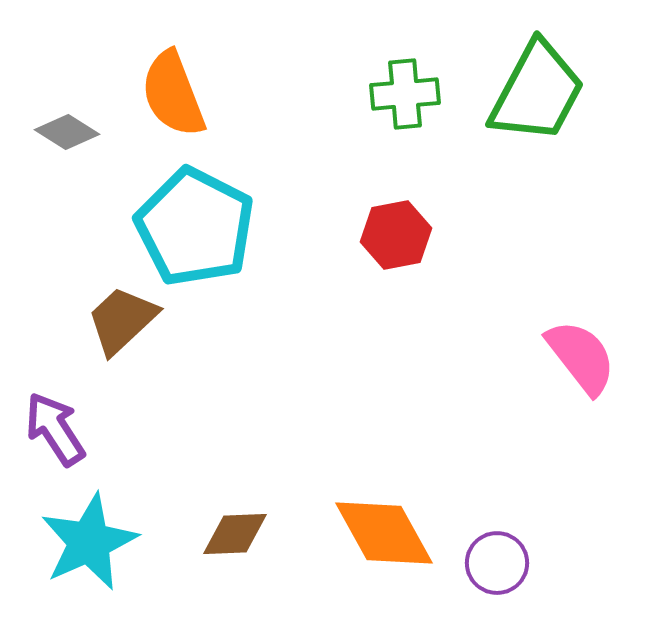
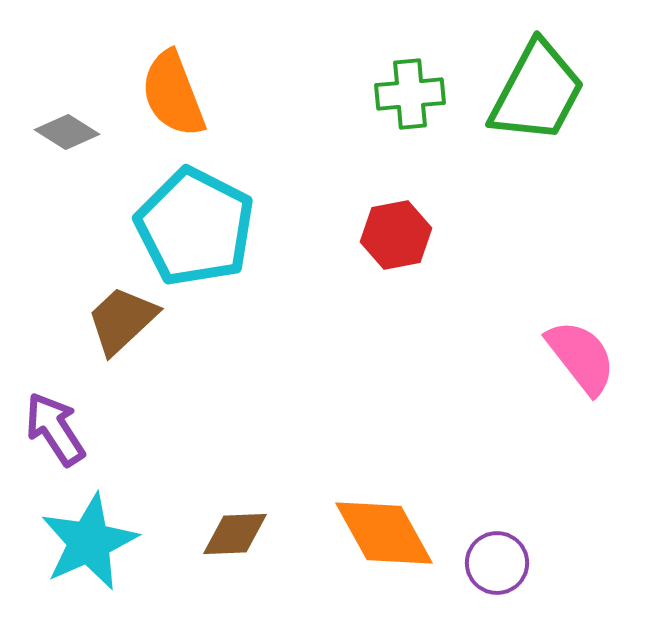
green cross: moved 5 px right
